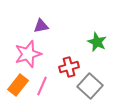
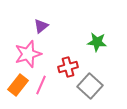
purple triangle: rotated 28 degrees counterclockwise
green star: rotated 18 degrees counterclockwise
red cross: moved 1 px left
pink line: moved 1 px left, 1 px up
